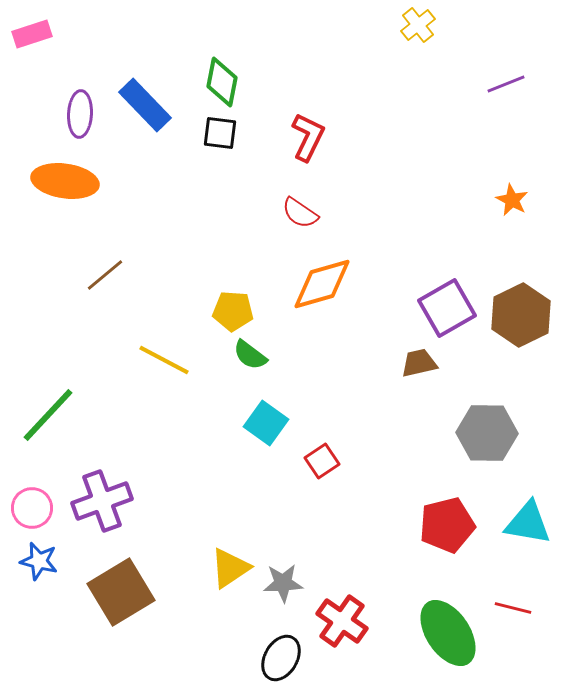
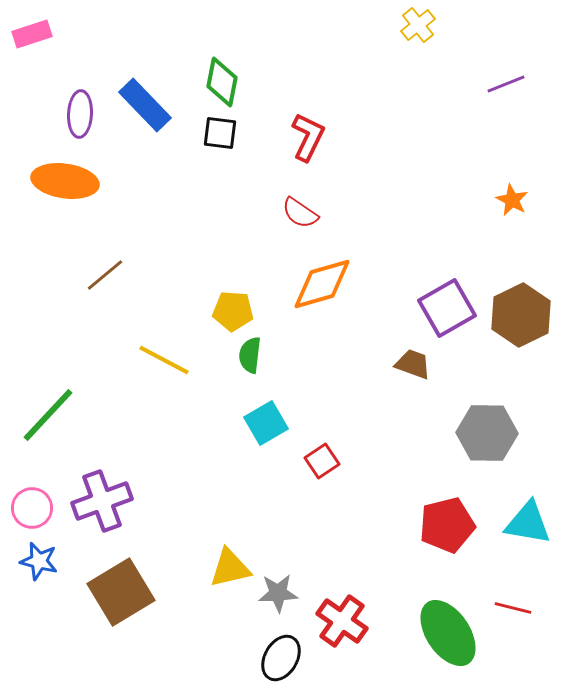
green semicircle: rotated 60 degrees clockwise
brown trapezoid: moved 6 px left, 1 px down; rotated 33 degrees clockwise
cyan square: rotated 24 degrees clockwise
yellow triangle: rotated 21 degrees clockwise
gray star: moved 5 px left, 10 px down
